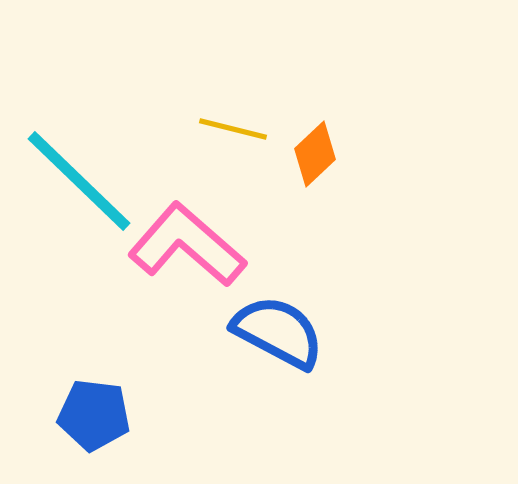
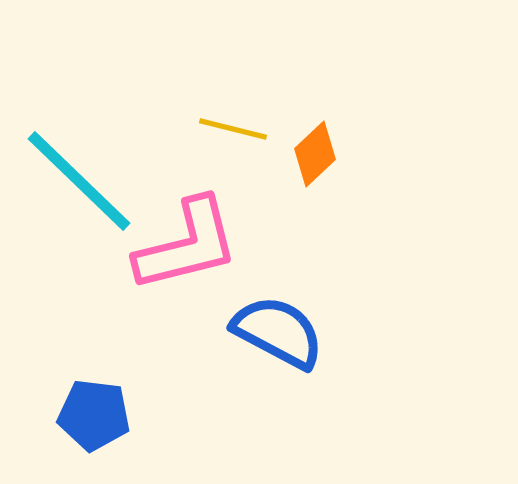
pink L-shape: rotated 125 degrees clockwise
